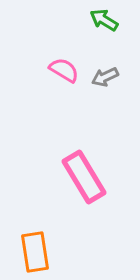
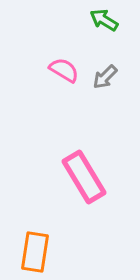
gray arrow: rotated 20 degrees counterclockwise
orange rectangle: rotated 18 degrees clockwise
